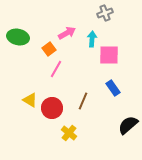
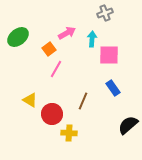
green ellipse: rotated 50 degrees counterclockwise
red circle: moved 6 px down
yellow cross: rotated 35 degrees counterclockwise
